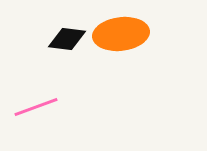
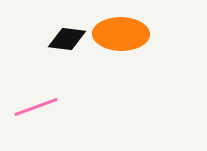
orange ellipse: rotated 8 degrees clockwise
